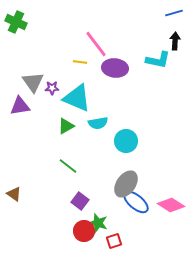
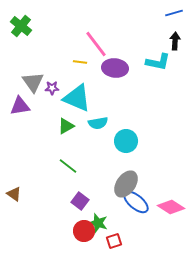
green cross: moved 5 px right, 4 px down; rotated 15 degrees clockwise
cyan L-shape: moved 2 px down
pink diamond: moved 2 px down
